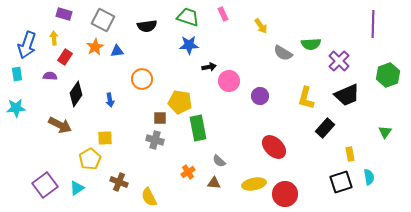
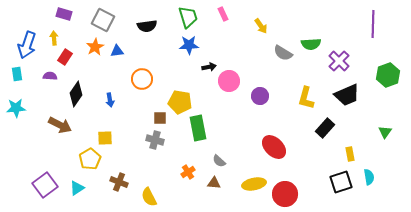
green trapezoid at (188, 17): rotated 55 degrees clockwise
